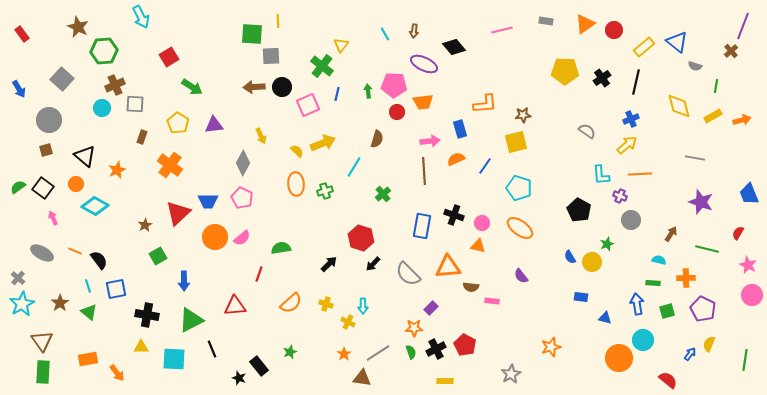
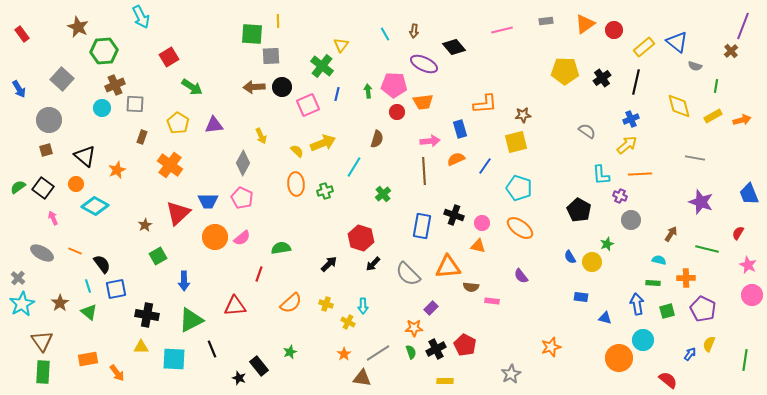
gray rectangle at (546, 21): rotated 16 degrees counterclockwise
black semicircle at (99, 260): moved 3 px right, 4 px down
